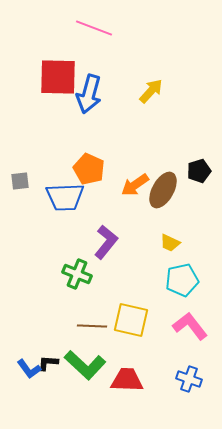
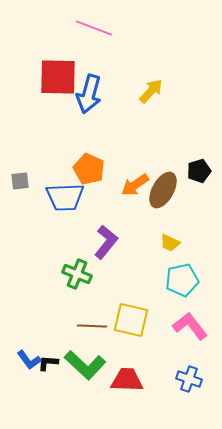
blue L-shape: moved 9 px up
